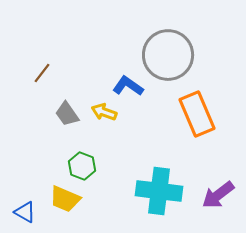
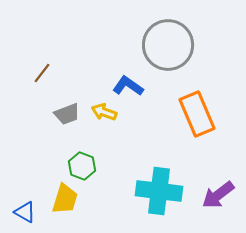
gray circle: moved 10 px up
gray trapezoid: rotated 76 degrees counterclockwise
yellow trapezoid: rotated 96 degrees counterclockwise
